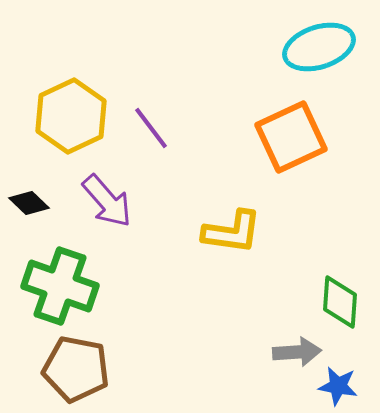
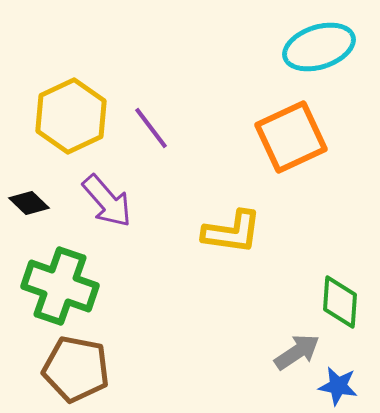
gray arrow: rotated 30 degrees counterclockwise
